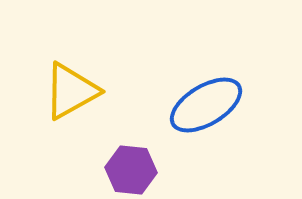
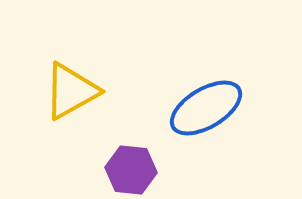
blue ellipse: moved 3 px down
